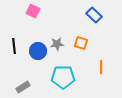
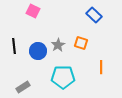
gray star: moved 1 px right, 1 px down; rotated 24 degrees counterclockwise
